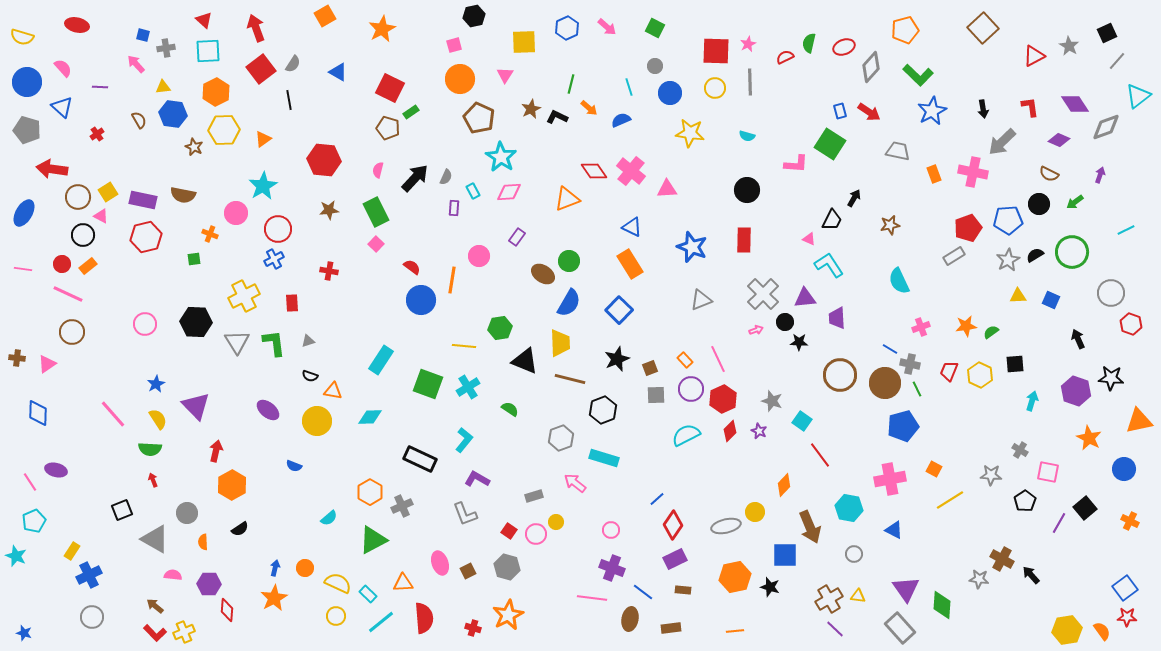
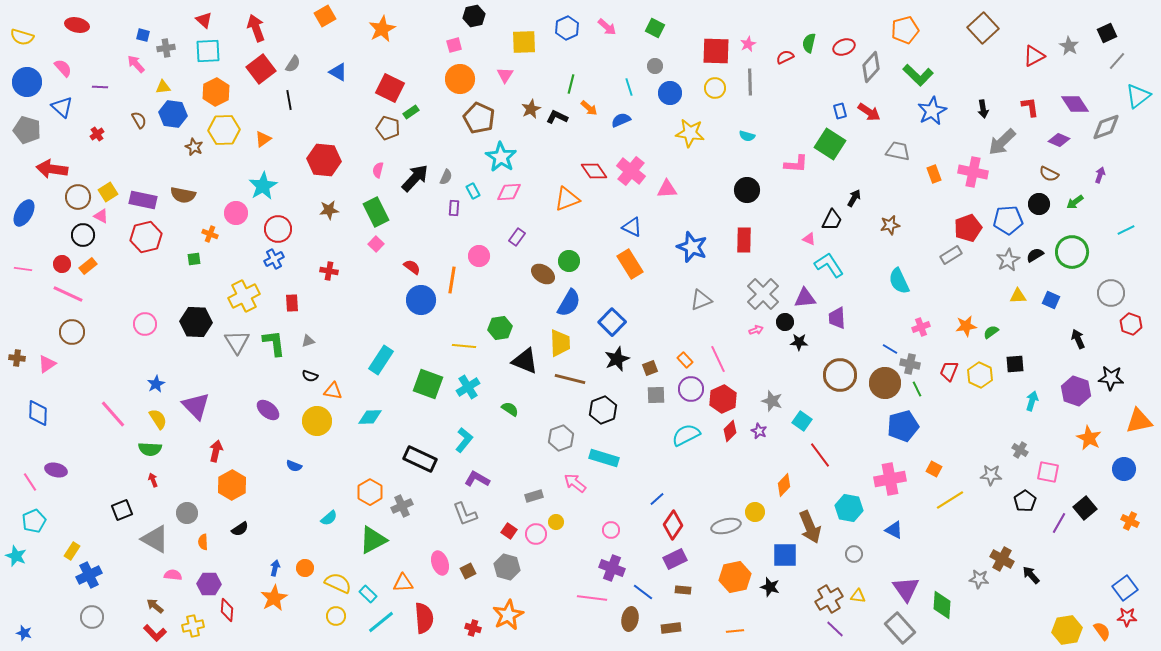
gray rectangle at (954, 256): moved 3 px left, 1 px up
blue square at (619, 310): moved 7 px left, 12 px down
yellow cross at (184, 632): moved 9 px right, 6 px up; rotated 10 degrees clockwise
